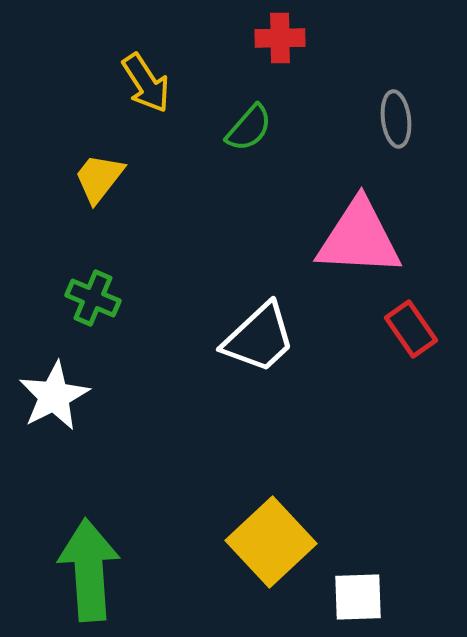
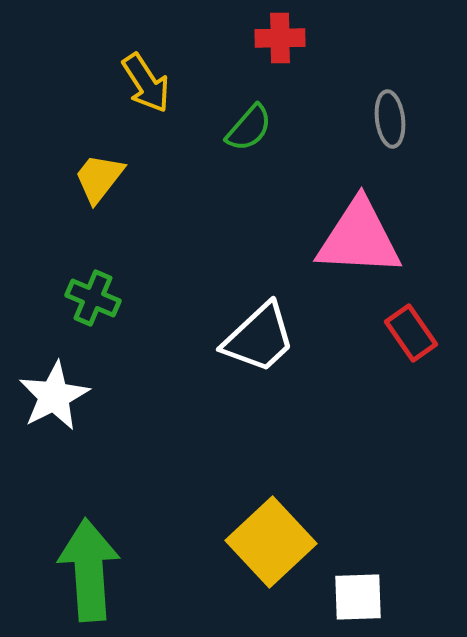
gray ellipse: moved 6 px left
red rectangle: moved 4 px down
